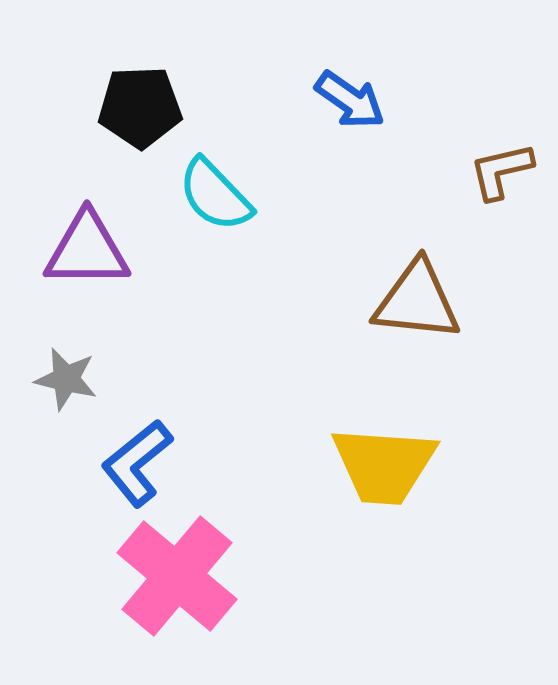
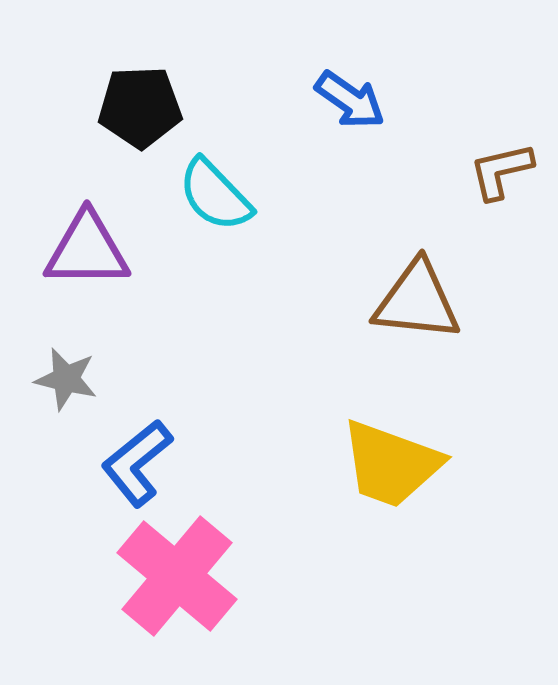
yellow trapezoid: moved 7 px right, 1 px up; rotated 16 degrees clockwise
